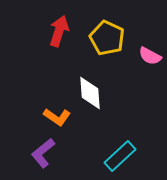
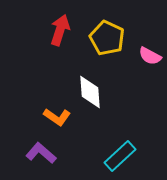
red arrow: moved 1 px right, 1 px up
white diamond: moved 1 px up
purple L-shape: moved 2 px left; rotated 80 degrees clockwise
